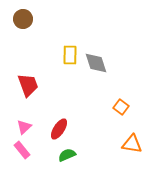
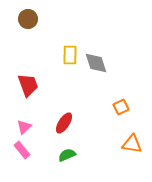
brown circle: moved 5 px right
orange square: rotated 28 degrees clockwise
red ellipse: moved 5 px right, 6 px up
